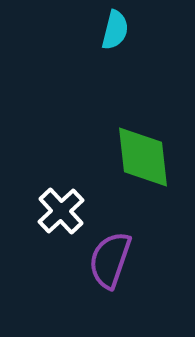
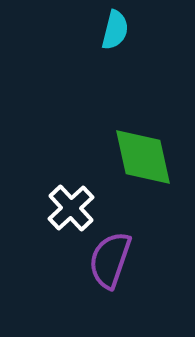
green diamond: rotated 6 degrees counterclockwise
white cross: moved 10 px right, 3 px up
